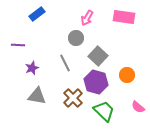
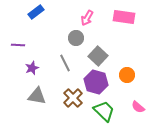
blue rectangle: moved 1 px left, 2 px up
